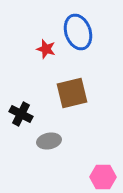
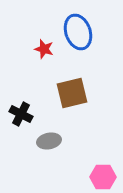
red star: moved 2 px left
